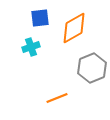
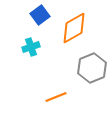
blue square: moved 3 px up; rotated 30 degrees counterclockwise
orange line: moved 1 px left, 1 px up
